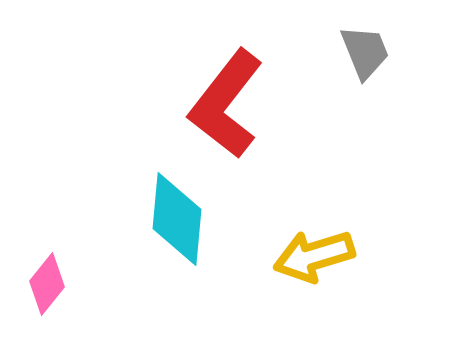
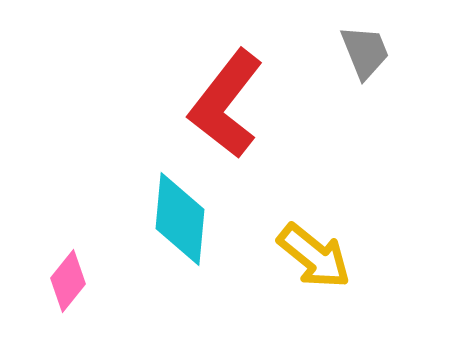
cyan diamond: moved 3 px right
yellow arrow: rotated 124 degrees counterclockwise
pink diamond: moved 21 px right, 3 px up
